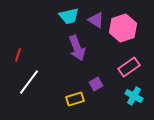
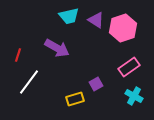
purple arrow: moved 20 px left; rotated 40 degrees counterclockwise
